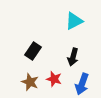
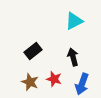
black rectangle: rotated 18 degrees clockwise
black arrow: rotated 150 degrees clockwise
